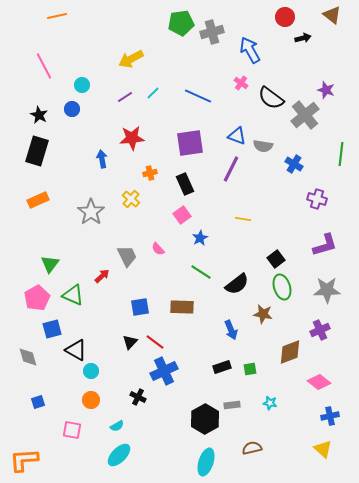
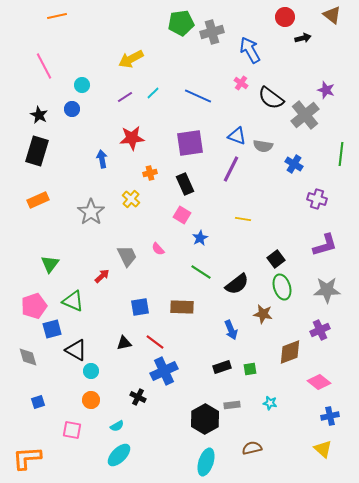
pink square at (182, 215): rotated 24 degrees counterclockwise
green triangle at (73, 295): moved 6 px down
pink pentagon at (37, 298): moved 3 px left, 8 px down; rotated 10 degrees clockwise
black triangle at (130, 342): moved 6 px left, 1 px down; rotated 35 degrees clockwise
orange L-shape at (24, 460): moved 3 px right, 2 px up
